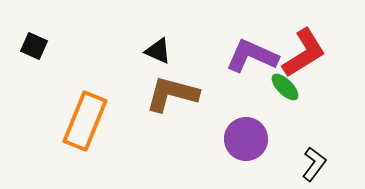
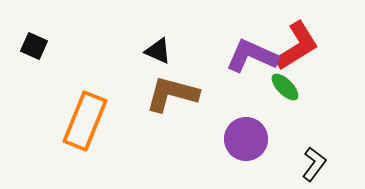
red L-shape: moved 7 px left, 7 px up
